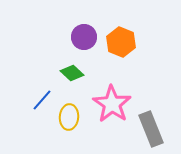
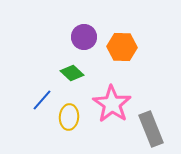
orange hexagon: moved 1 px right, 5 px down; rotated 20 degrees counterclockwise
